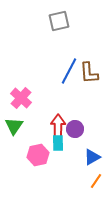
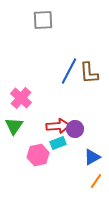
gray square: moved 16 px left, 1 px up; rotated 10 degrees clockwise
red arrow: rotated 85 degrees clockwise
cyan rectangle: rotated 70 degrees clockwise
